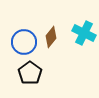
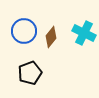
blue circle: moved 11 px up
black pentagon: rotated 15 degrees clockwise
